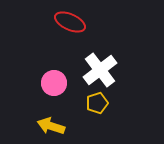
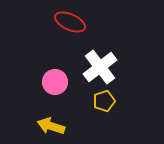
white cross: moved 3 px up
pink circle: moved 1 px right, 1 px up
yellow pentagon: moved 7 px right, 2 px up
